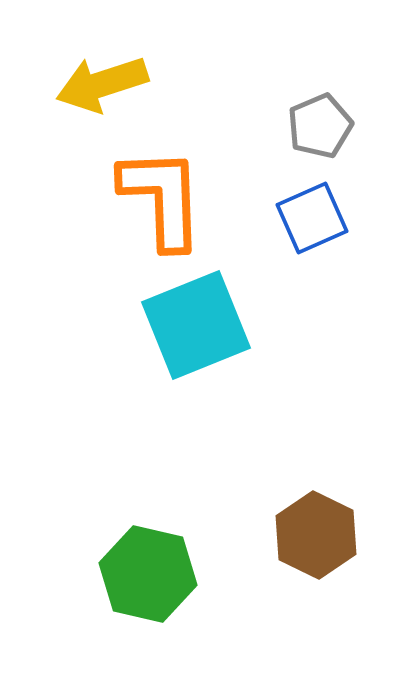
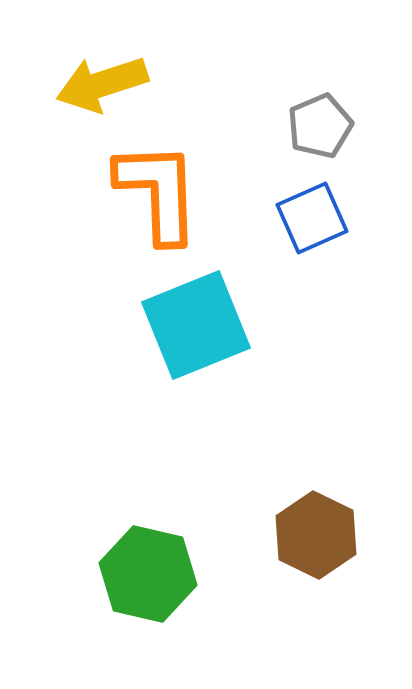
orange L-shape: moved 4 px left, 6 px up
